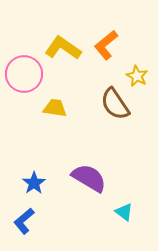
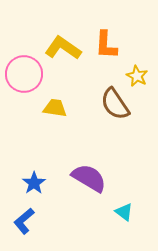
orange L-shape: rotated 48 degrees counterclockwise
